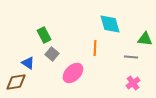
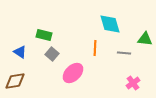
green rectangle: rotated 49 degrees counterclockwise
gray line: moved 7 px left, 4 px up
blue triangle: moved 8 px left, 11 px up
brown diamond: moved 1 px left, 1 px up
